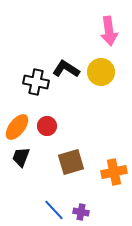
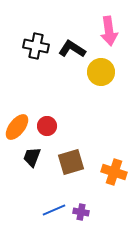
black L-shape: moved 6 px right, 20 px up
black cross: moved 36 px up
black trapezoid: moved 11 px right
orange cross: rotated 30 degrees clockwise
blue line: rotated 70 degrees counterclockwise
